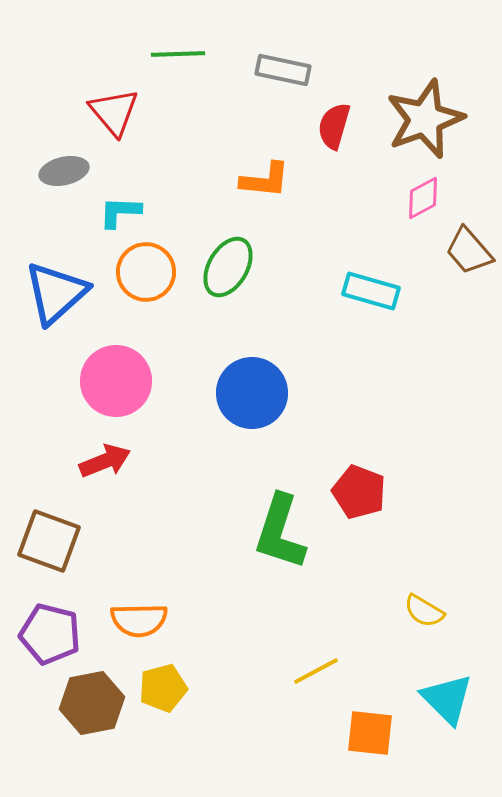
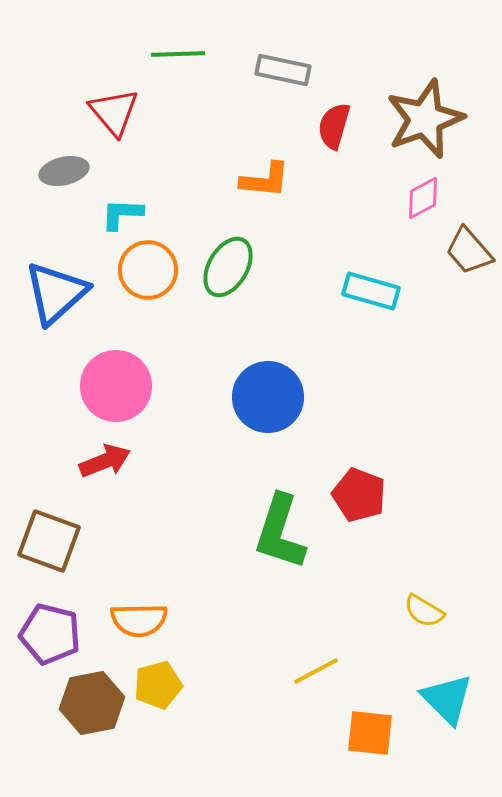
cyan L-shape: moved 2 px right, 2 px down
orange circle: moved 2 px right, 2 px up
pink circle: moved 5 px down
blue circle: moved 16 px right, 4 px down
red pentagon: moved 3 px down
yellow pentagon: moved 5 px left, 3 px up
